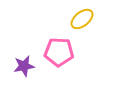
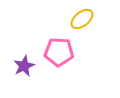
purple star: rotated 15 degrees counterclockwise
